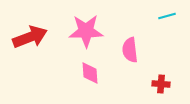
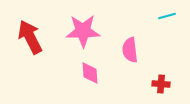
pink star: moved 3 px left
red arrow: rotated 96 degrees counterclockwise
